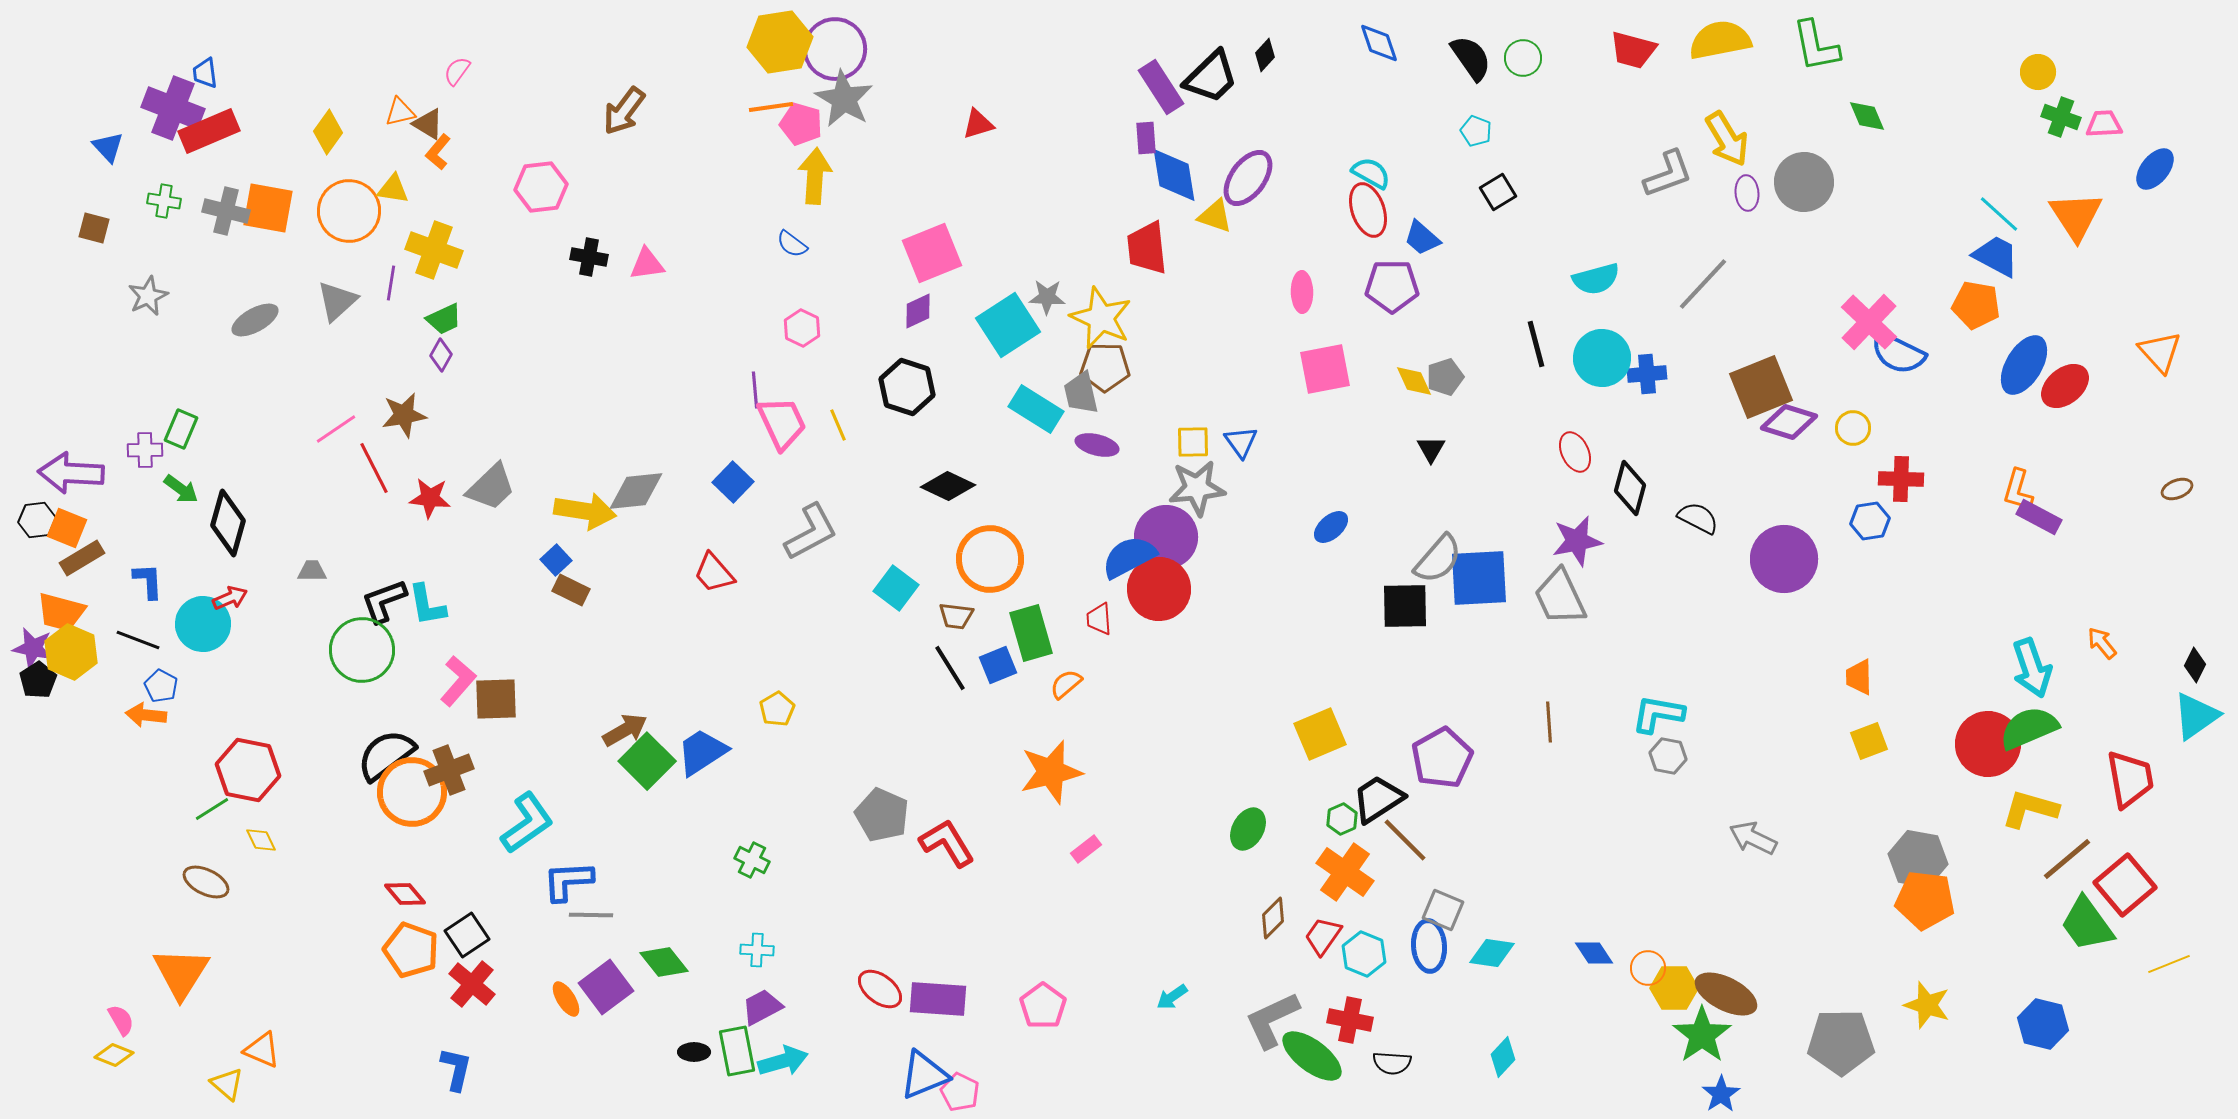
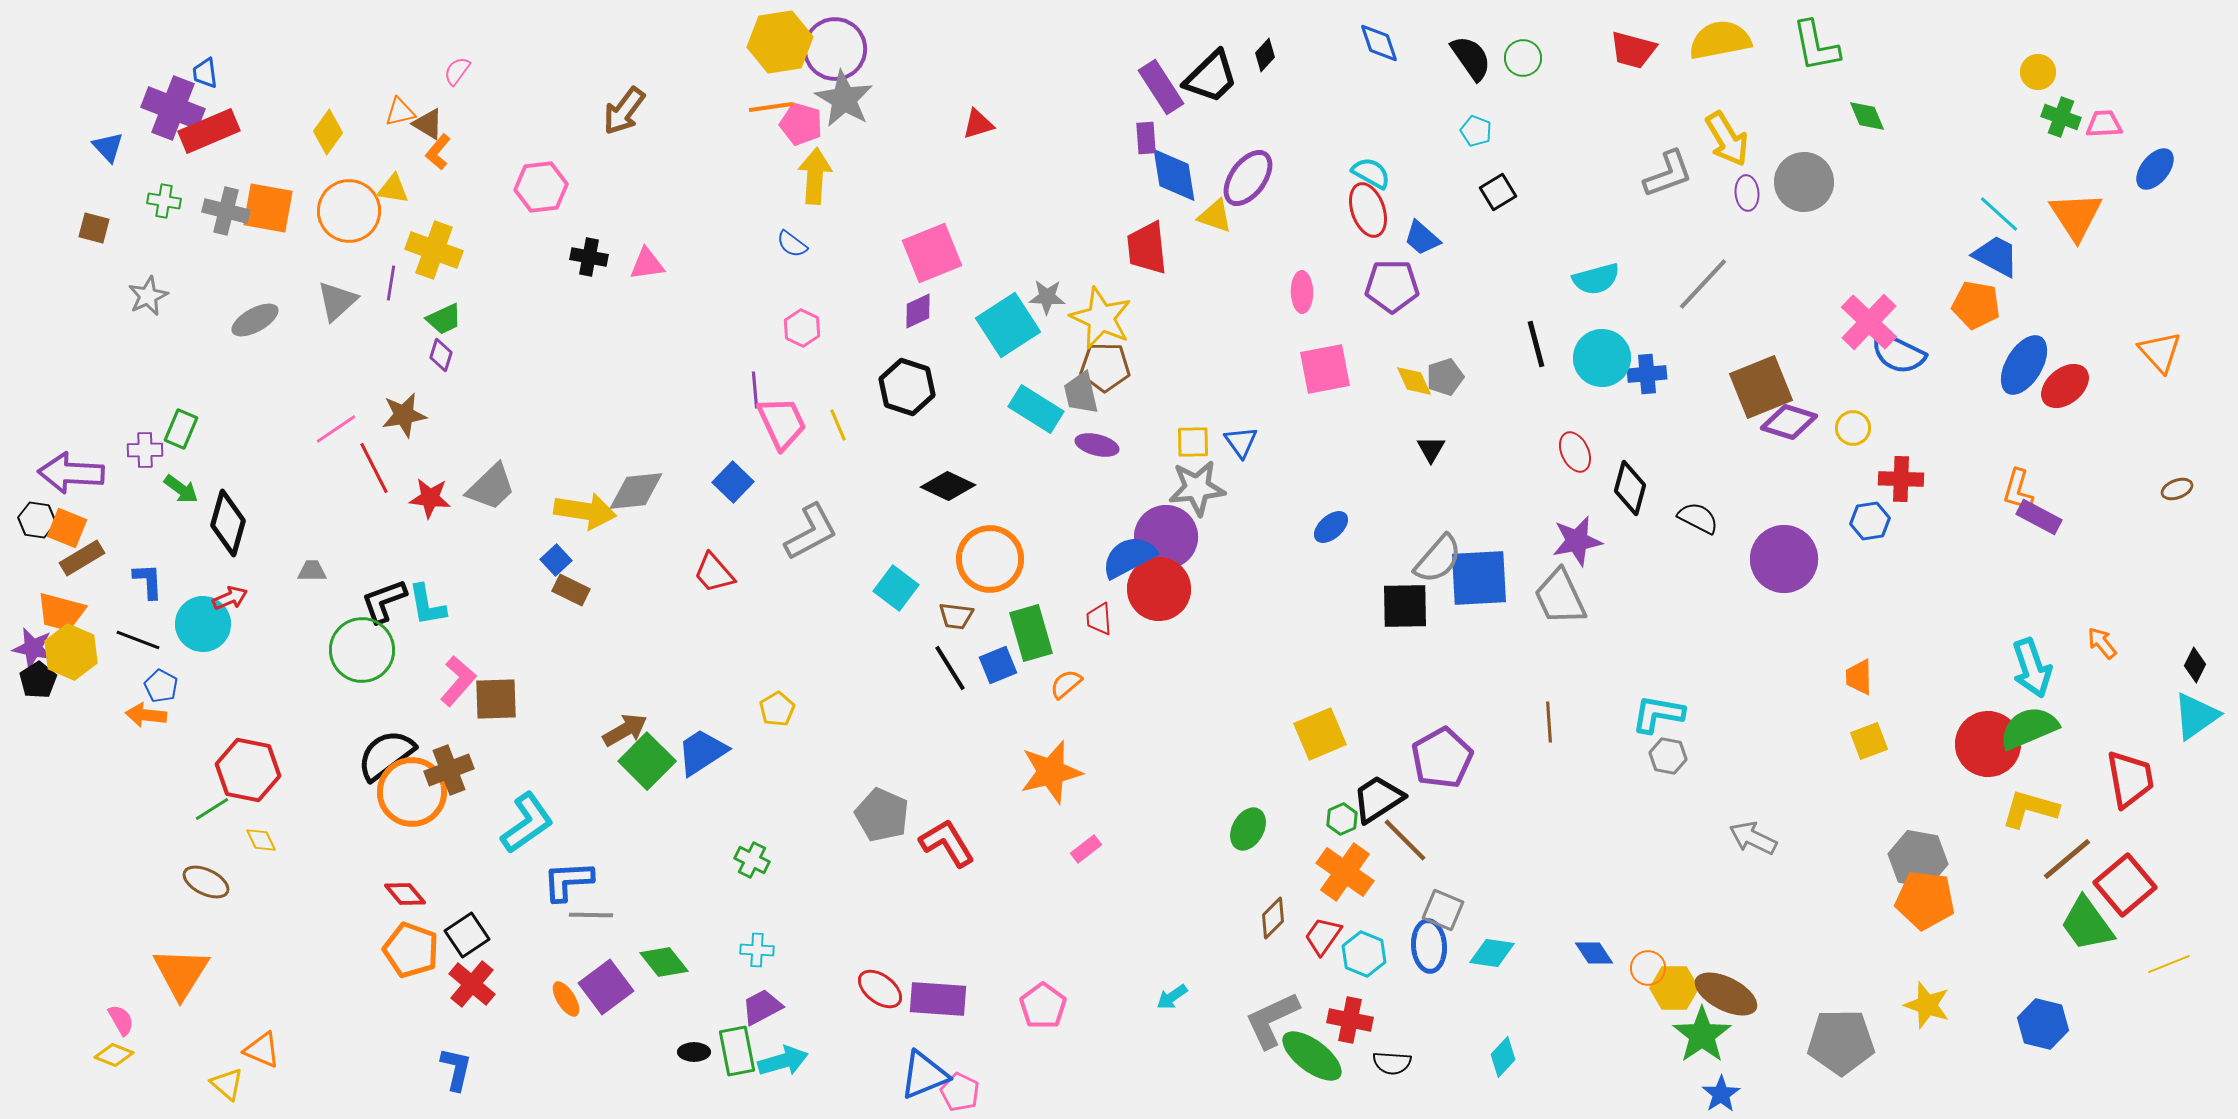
purple diamond at (441, 355): rotated 12 degrees counterclockwise
black hexagon at (37, 520): rotated 15 degrees clockwise
